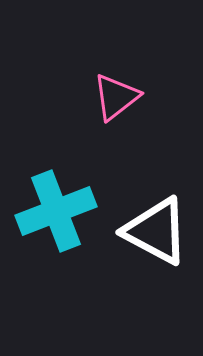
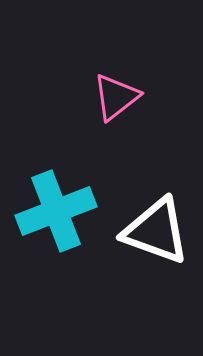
white triangle: rotated 8 degrees counterclockwise
